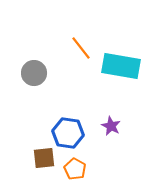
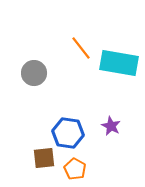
cyan rectangle: moved 2 px left, 3 px up
